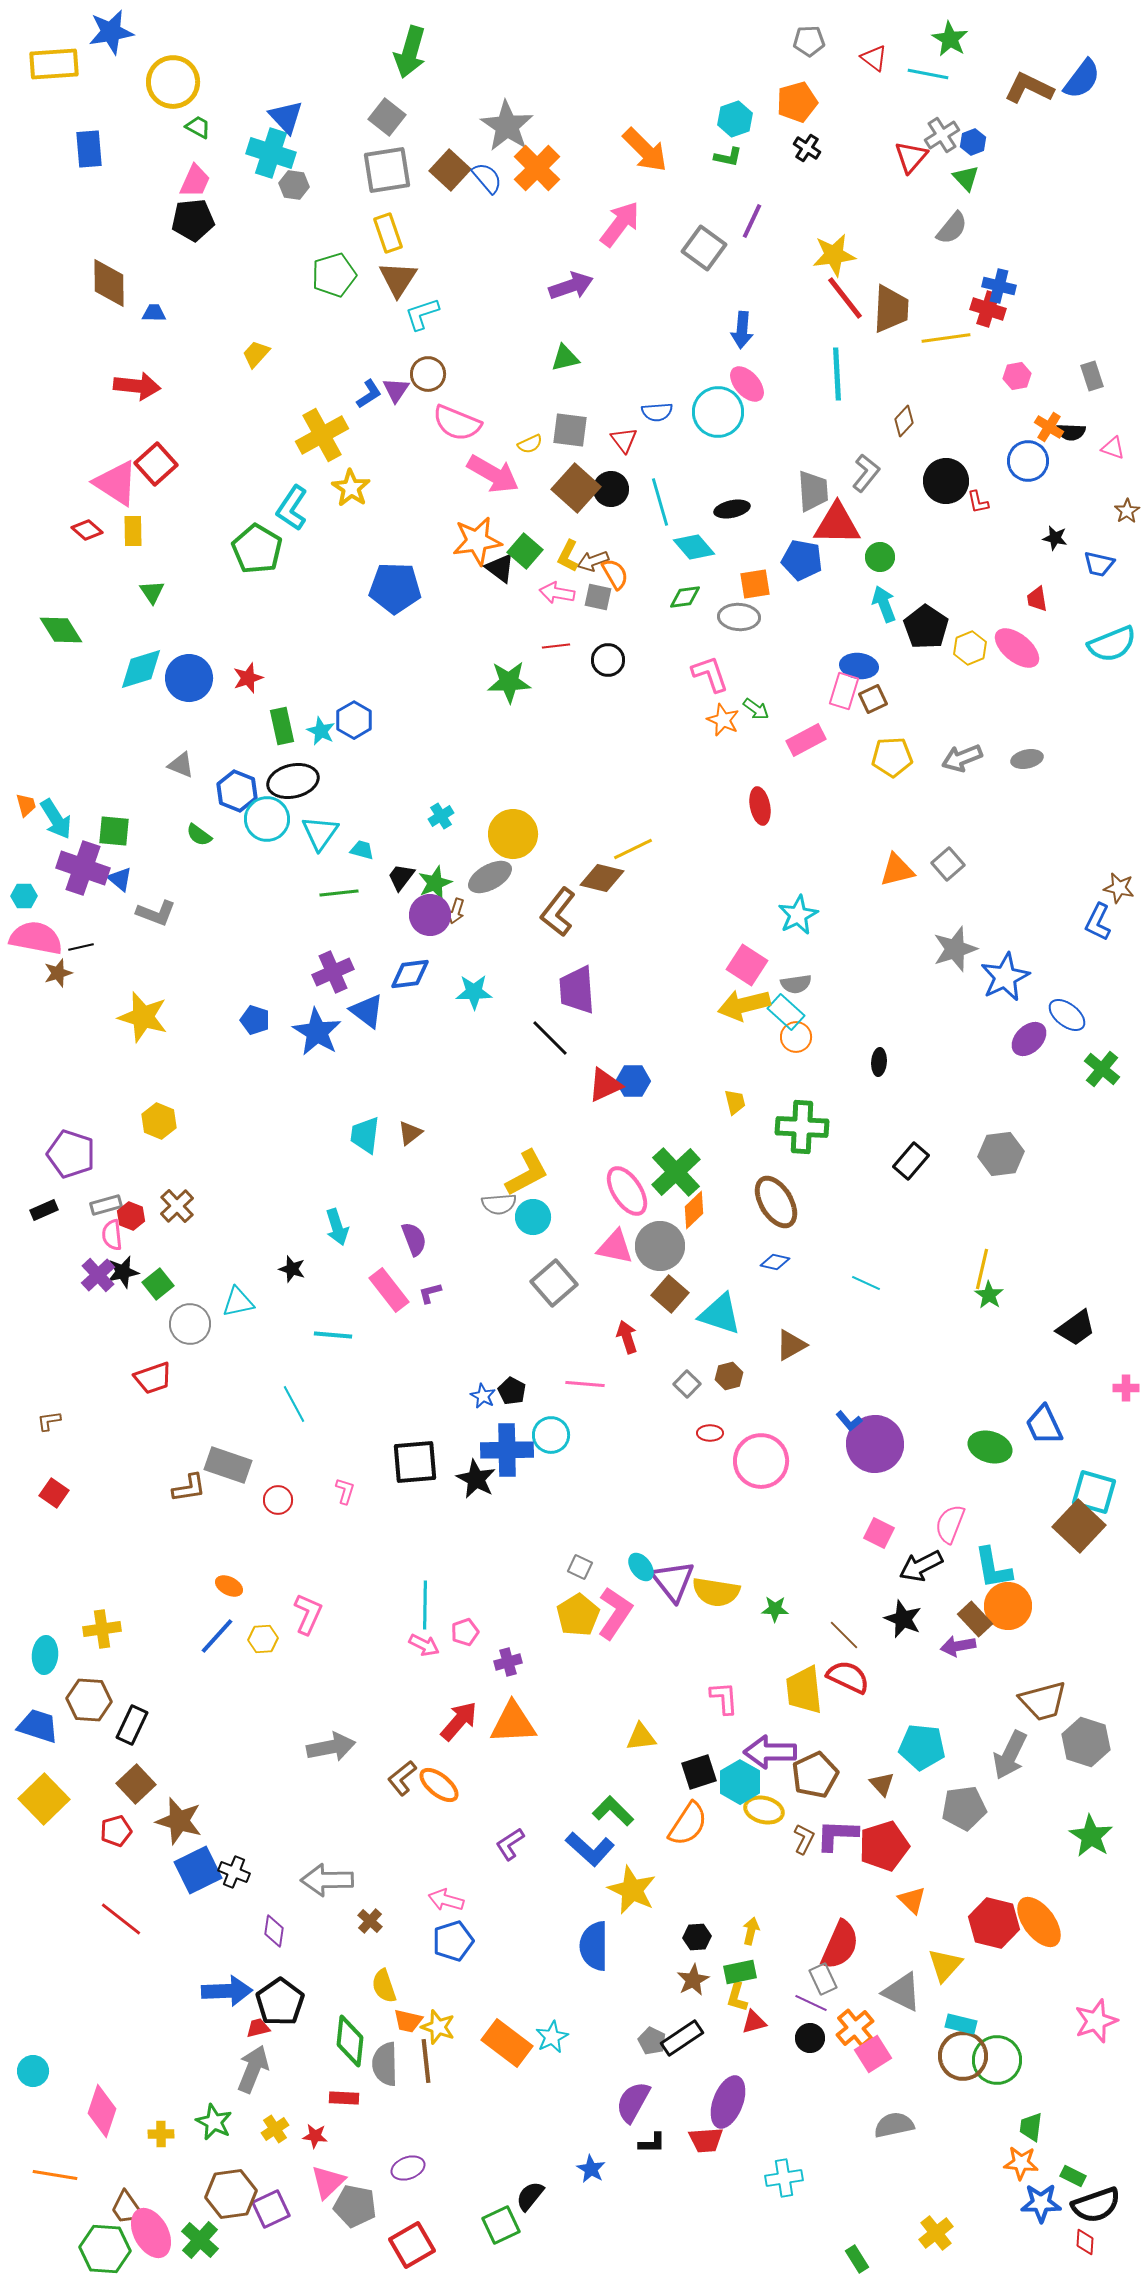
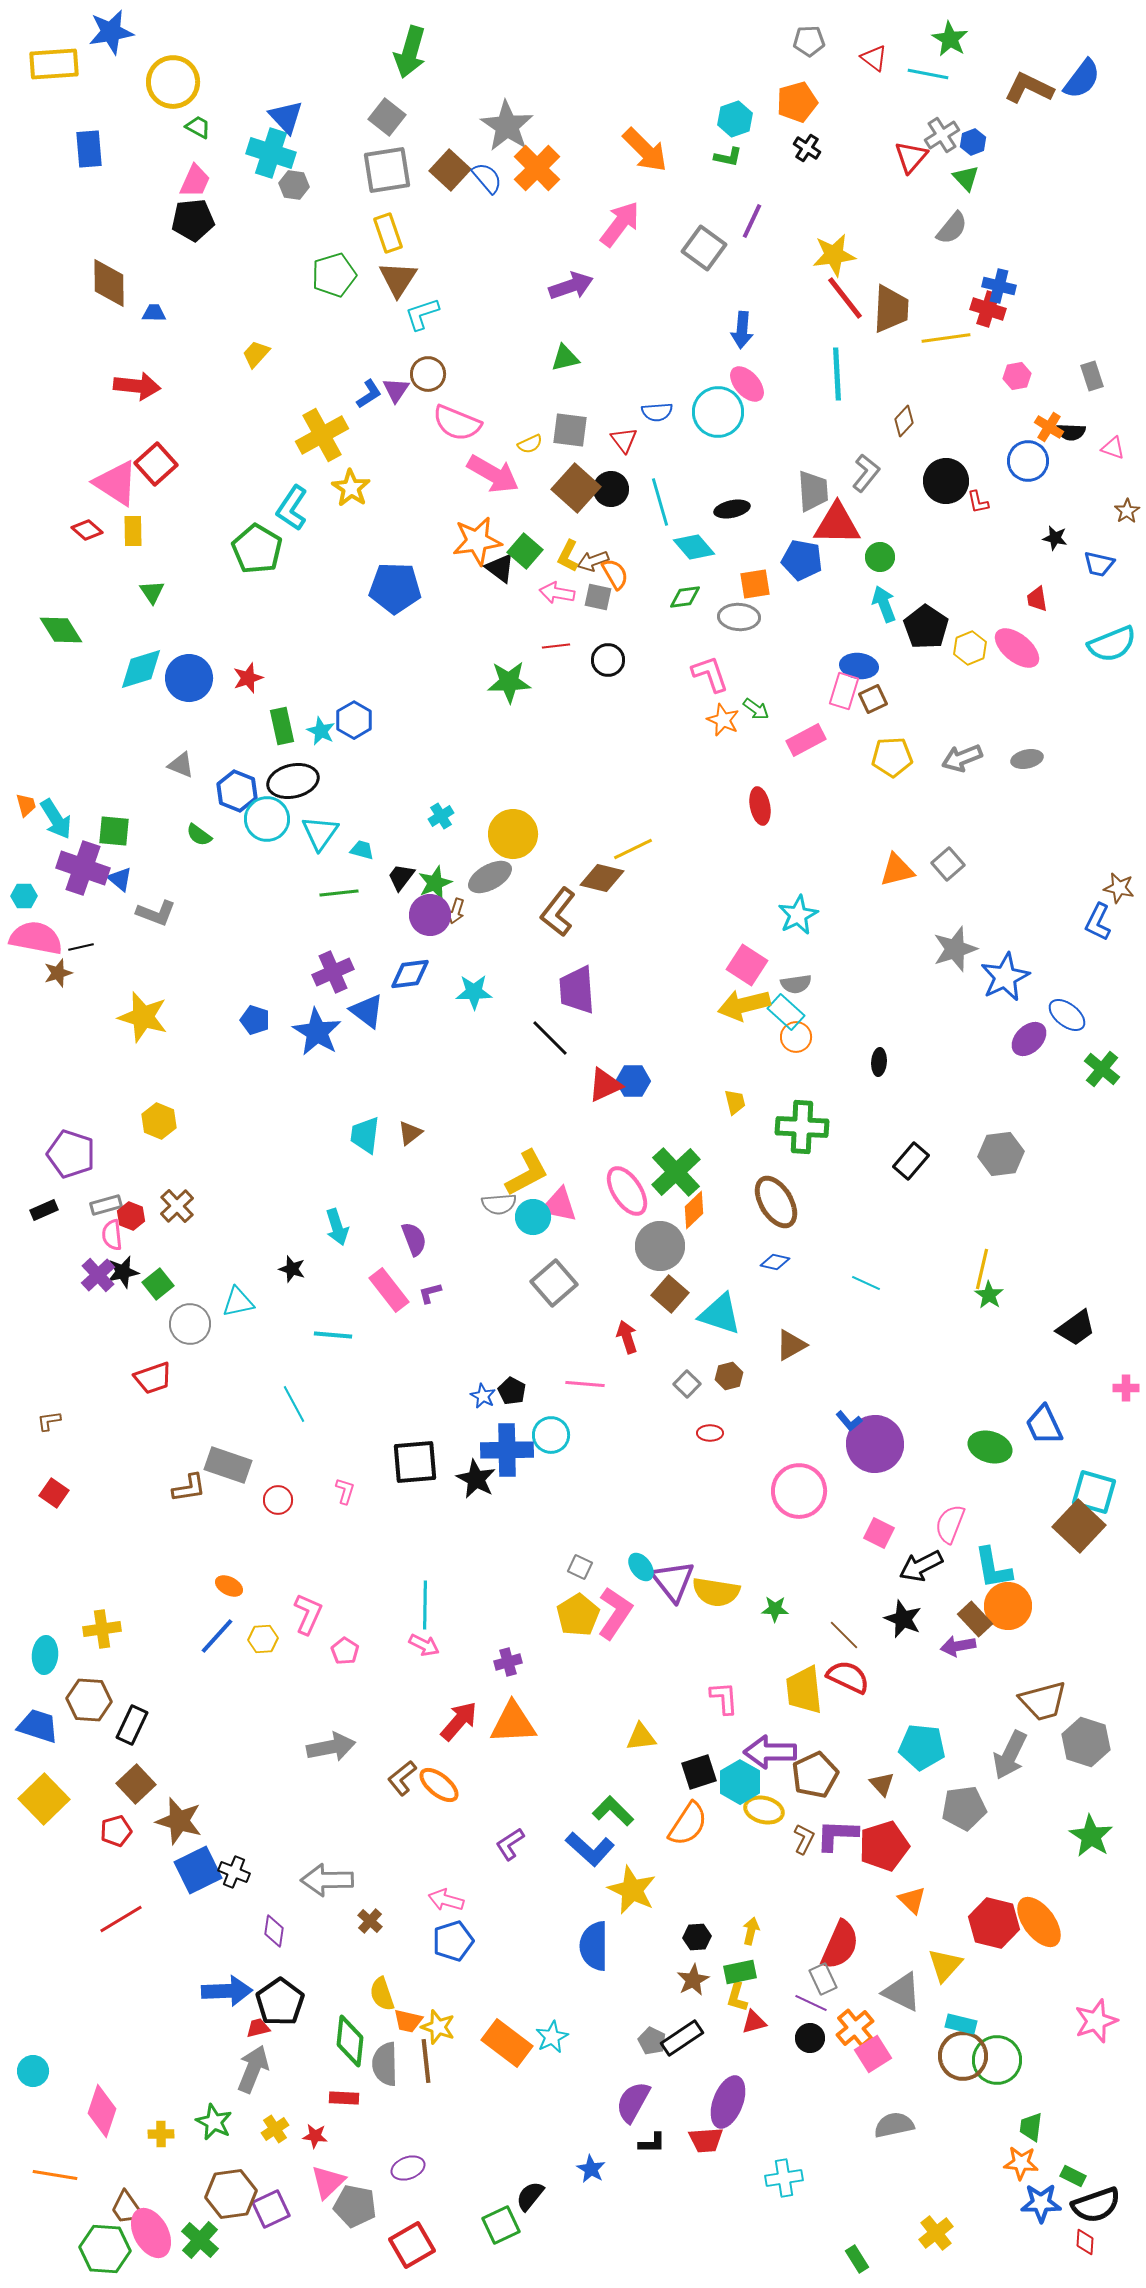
pink triangle at (615, 1247): moved 56 px left, 42 px up
pink circle at (761, 1461): moved 38 px right, 30 px down
pink pentagon at (465, 1632): moved 120 px left, 19 px down; rotated 20 degrees counterclockwise
red line at (121, 1919): rotated 69 degrees counterclockwise
yellow semicircle at (384, 1986): moved 2 px left, 8 px down
